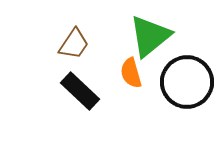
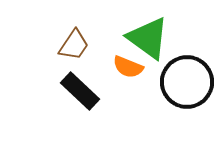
green triangle: moved 2 px left, 2 px down; rotated 45 degrees counterclockwise
brown trapezoid: moved 1 px down
orange semicircle: moved 3 px left, 6 px up; rotated 52 degrees counterclockwise
